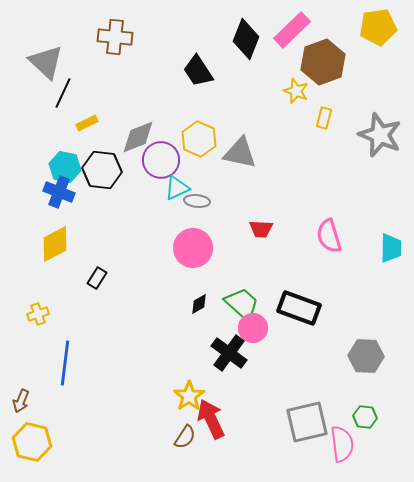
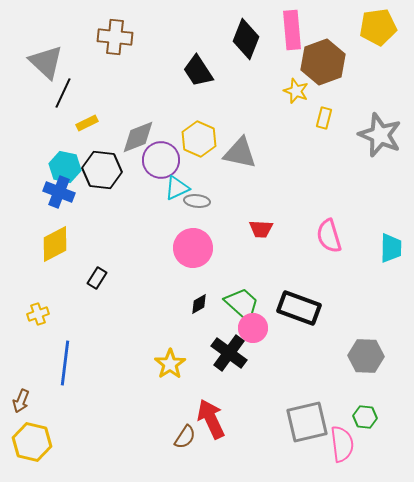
pink rectangle at (292, 30): rotated 51 degrees counterclockwise
yellow star at (189, 396): moved 19 px left, 32 px up
